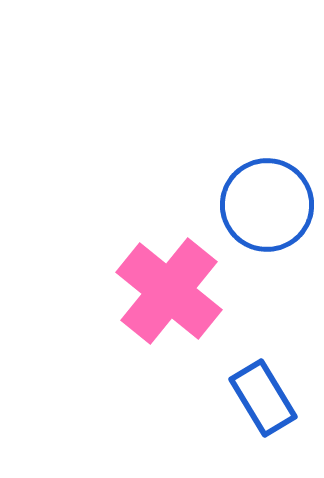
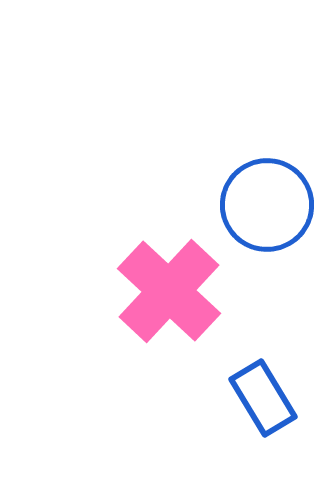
pink cross: rotated 4 degrees clockwise
